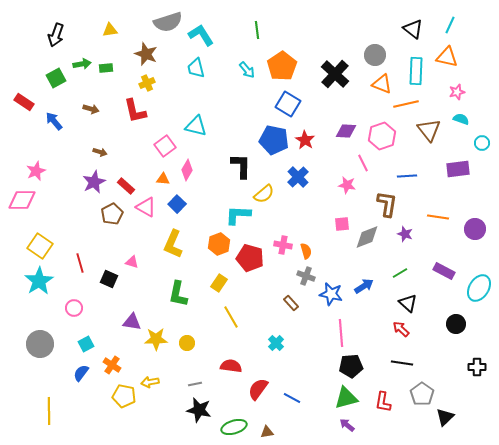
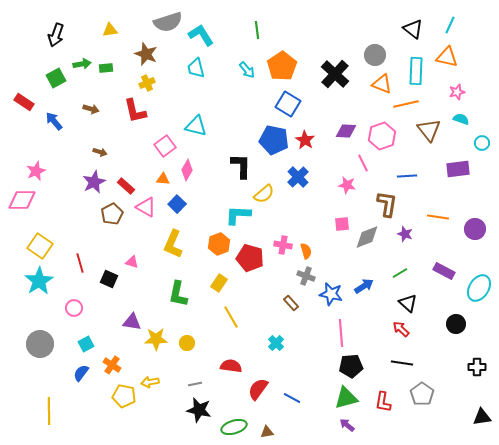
black triangle at (445, 417): moved 37 px right; rotated 36 degrees clockwise
